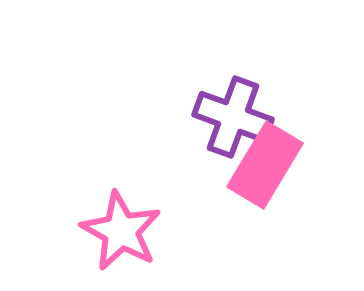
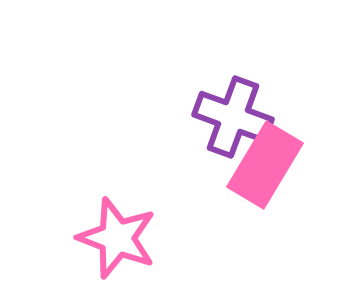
pink star: moved 4 px left, 7 px down; rotated 8 degrees counterclockwise
